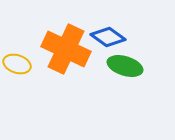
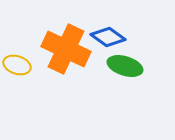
yellow ellipse: moved 1 px down
